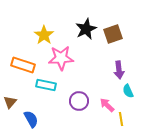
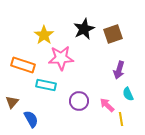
black star: moved 2 px left
purple arrow: rotated 24 degrees clockwise
cyan semicircle: moved 3 px down
brown triangle: moved 2 px right
